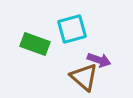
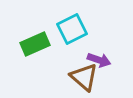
cyan square: rotated 12 degrees counterclockwise
green rectangle: rotated 44 degrees counterclockwise
